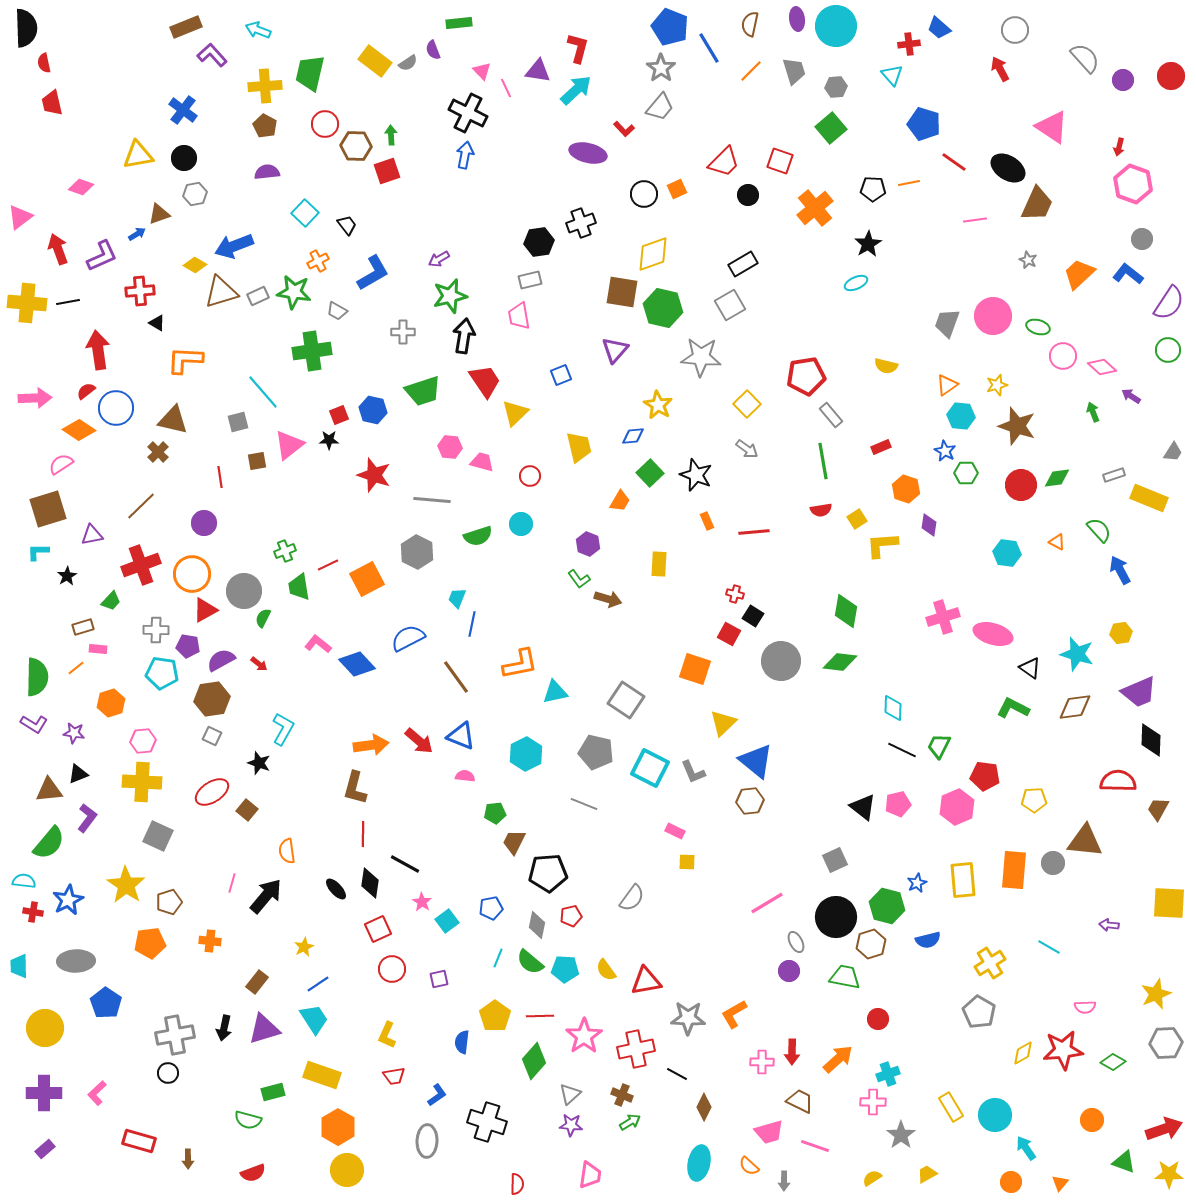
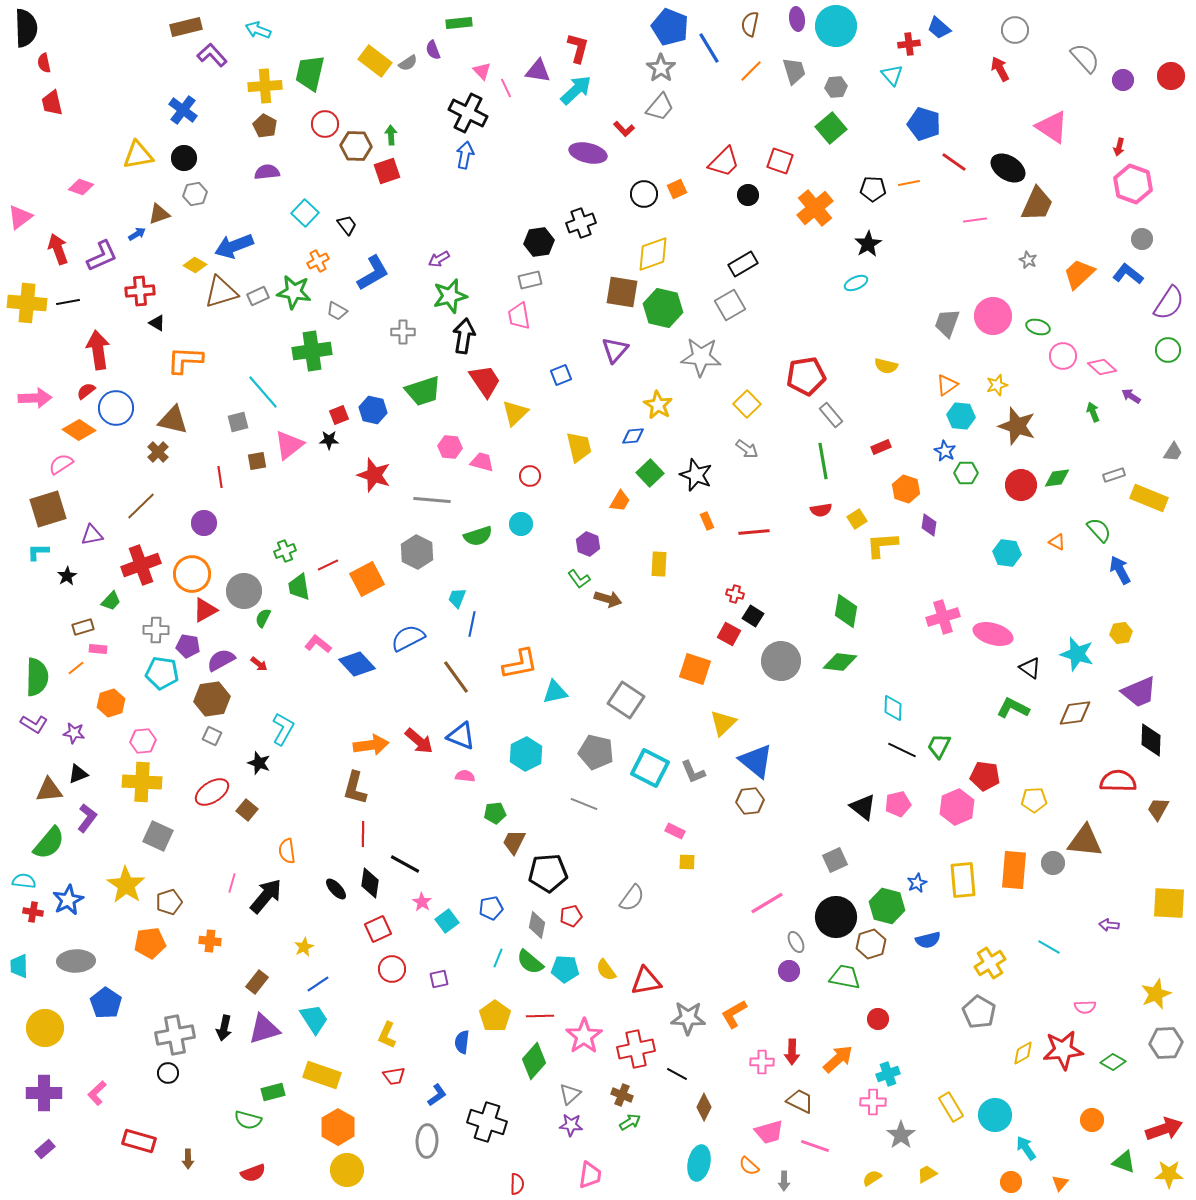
brown rectangle at (186, 27): rotated 8 degrees clockwise
brown diamond at (1075, 707): moved 6 px down
